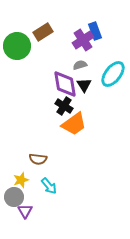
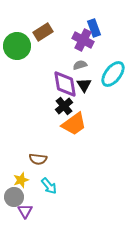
blue rectangle: moved 1 px left, 3 px up
purple cross: rotated 30 degrees counterclockwise
black cross: rotated 18 degrees clockwise
